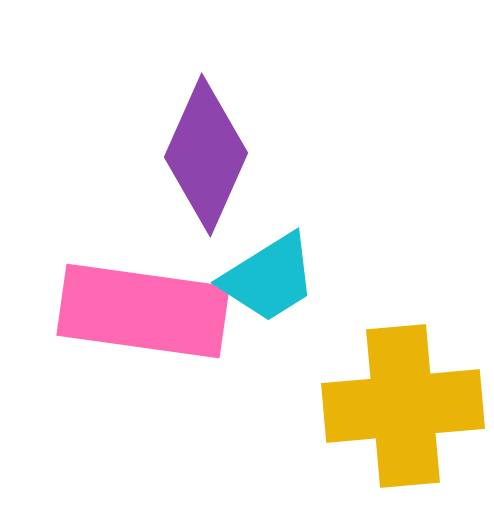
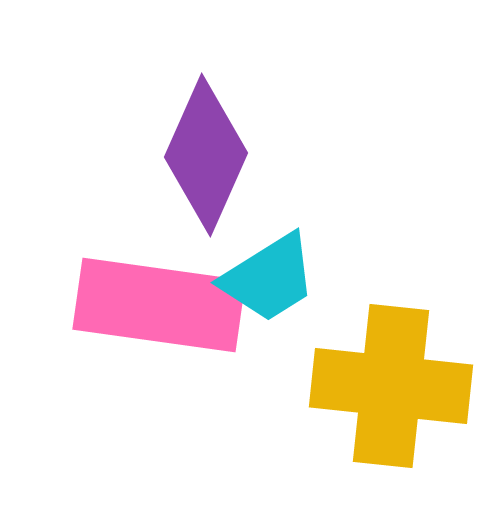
pink rectangle: moved 16 px right, 6 px up
yellow cross: moved 12 px left, 20 px up; rotated 11 degrees clockwise
